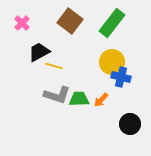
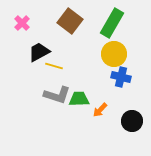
green rectangle: rotated 8 degrees counterclockwise
yellow circle: moved 2 px right, 8 px up
orange arrow: moved 1 px left, 10 px down
black circle: moved 2 px right, 3 px up
